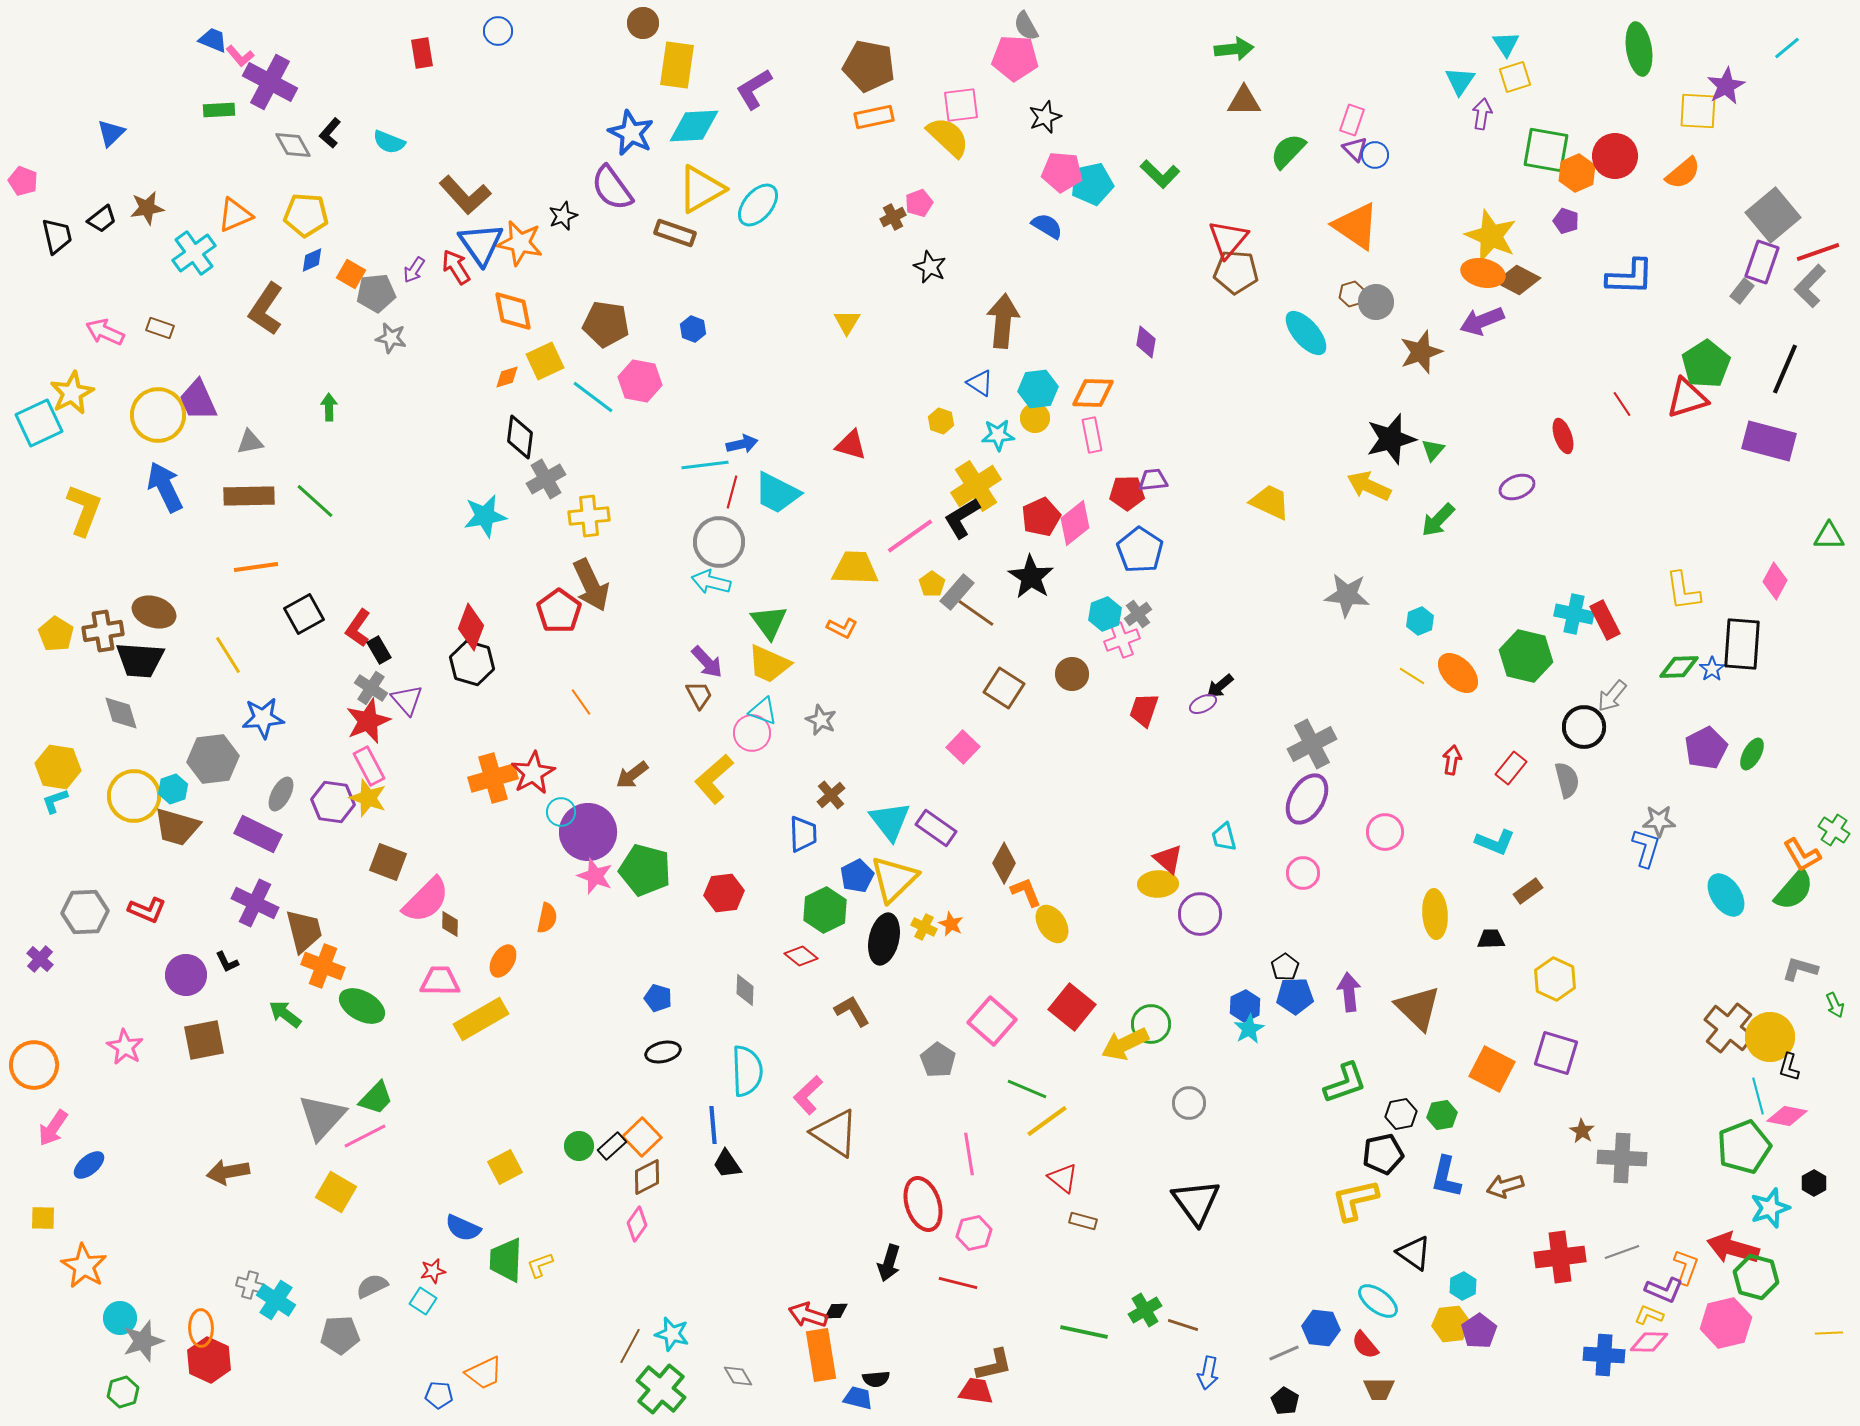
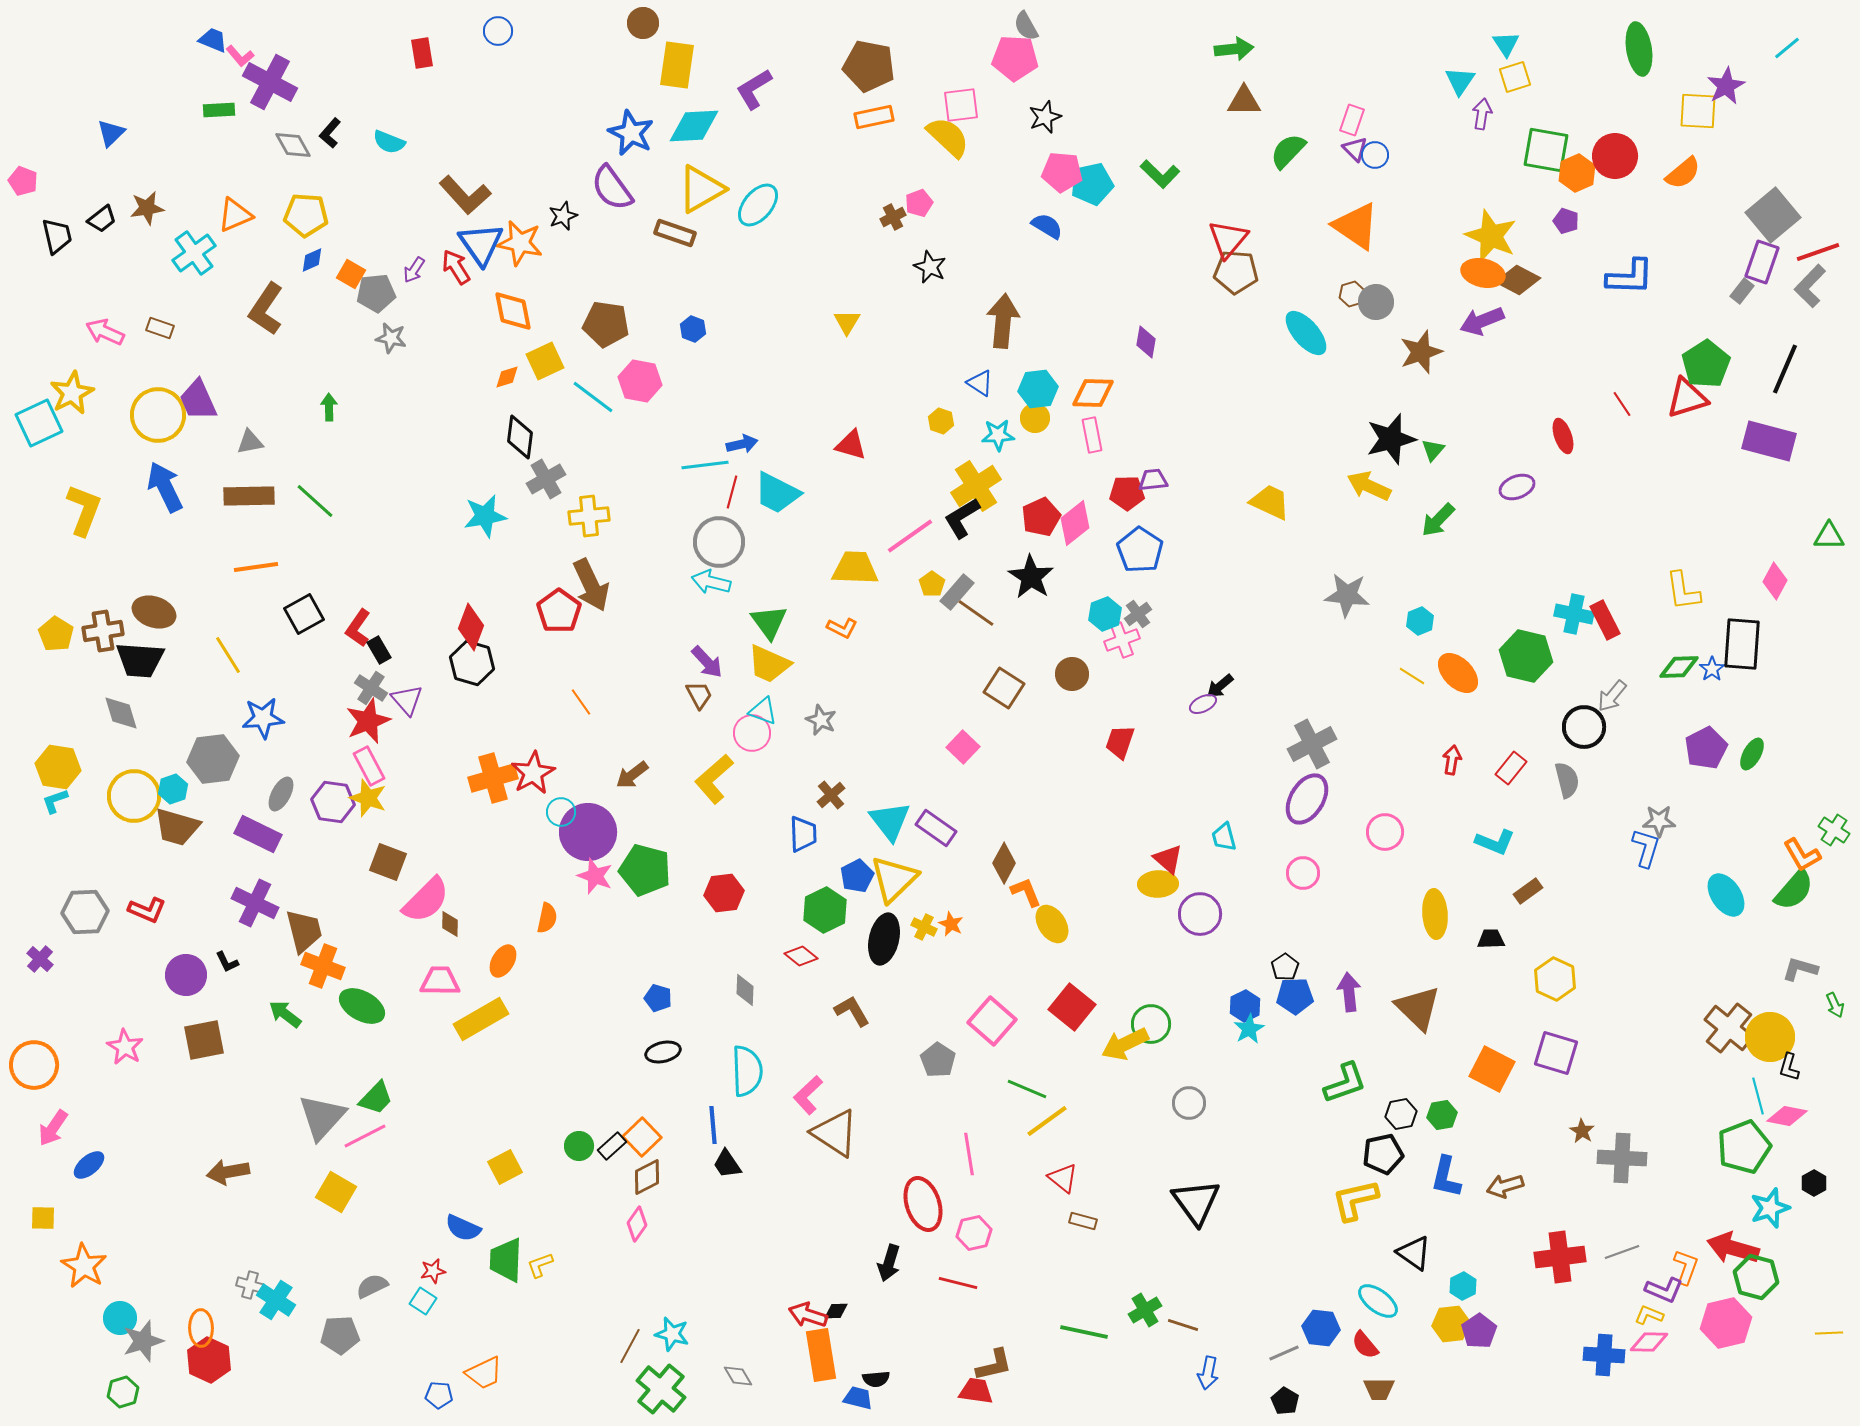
red trapezoid at (1144, 710): moved 24 px left, 32 px down
